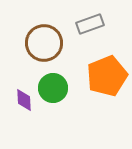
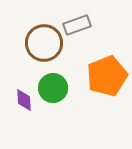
gray rectangle: moved 13 px left, 1 px down
